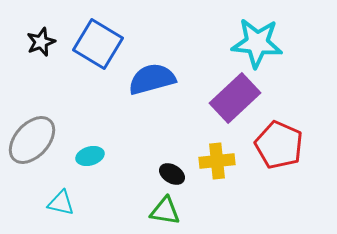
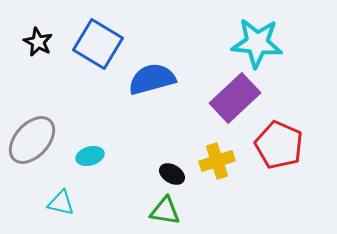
black star: moved 3 px left; rotated 24 degrees counterclockwise
yellow cross: rotated 12 degrees counterclockwise
